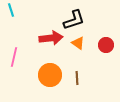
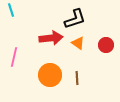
black L-shape: moved 1 px right, 1 px up
